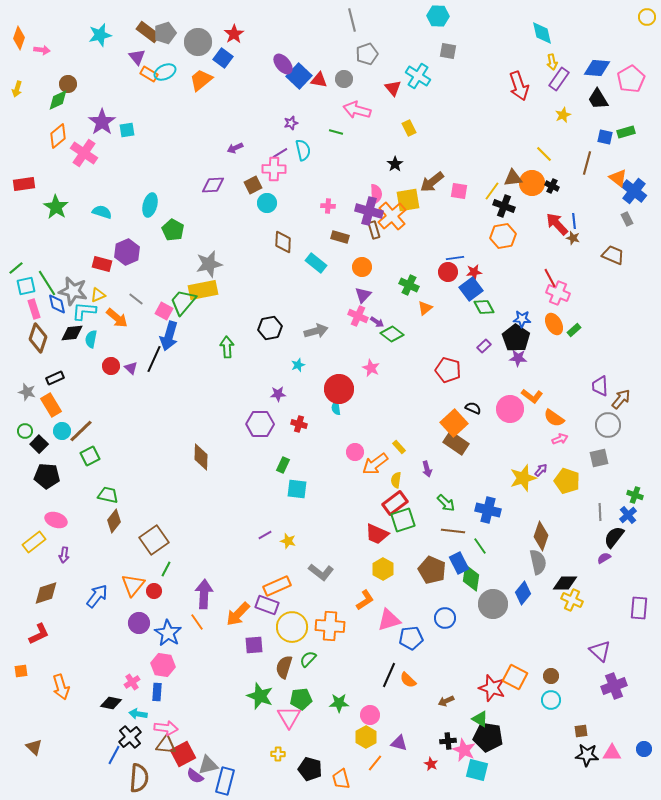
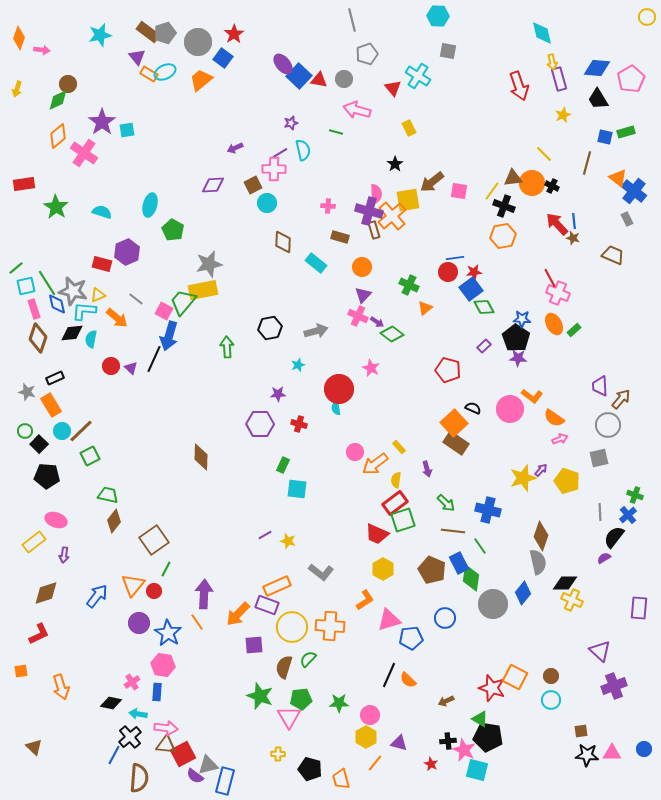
purple rectangle at (559, 79): rotated 50 degrees counterclockwise
